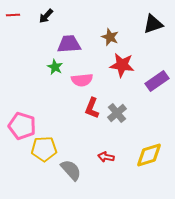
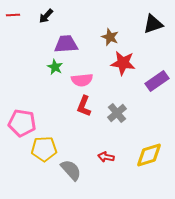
purple trapezoid: moved 3 px left
red star: moved 1 px right, 2 px up
red L-shape: moved 8 px left, 2 px up
pink pentagon: moved 3 px up; rotated 8 degrees counterclockwise
